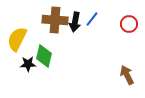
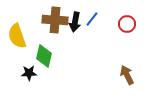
red circle: moved 2 px left
yellow semicircle: moved 3 px up; rotated 45 degrees counterclockwise
black star: moved 1 px right, 9 px down
